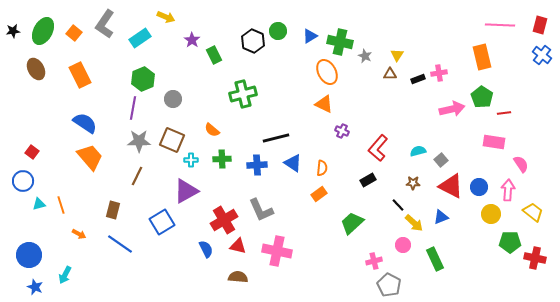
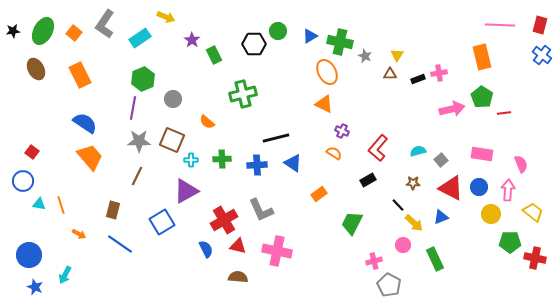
black hexagon at (253, 41): moved 1 px right, 3 px down; rotated 25 degrees counterclockwise
orange semicircle at (212, 130): moved 5 px left, 8 px up
pink rectangle at (494, 142): moved 12 px left, 12 px down
pink semicircle at (521, 164): rotated 12 degrees clockwise
orange semicircle at (322, 168): moved 12 px right, 15 px up; rotated 63 degrees counterclockwise
red triangle at (451, 186): moved 2 px down
cyan triangle at (39, 204): rotated 24 degrees clockwise
green trapezoid at (352, 223): rotated 20 degrees counterclockwise
